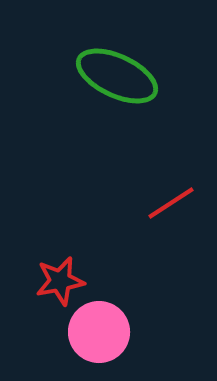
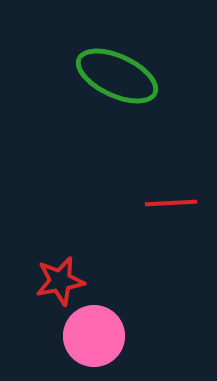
red line: rotated 30 degrees clockwise
pink circle: moved 5 px left, 4 px down
